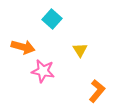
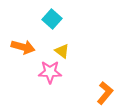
yellow triangle: moved 18 px left, 1 px down; rotated 21 degrees counterclockwise
pink star: moved 7 px right, 1 px down; rotated 10 degrees counterclockwise
orange L-shape: moved 8 px right, 2 px down
